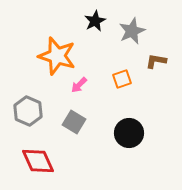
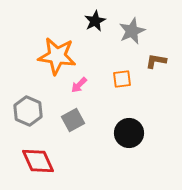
orange star: rotated 9 degrees counterclockwise
orange square: rotated 12 degrees clockwise
gray square: moved 1 px left, 2 px up; rotated 30 degrees clockwise
